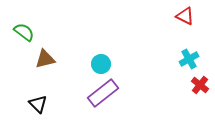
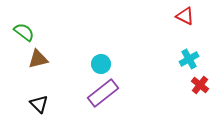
brown triangle: moved 7 px left
black triangle: moved 1 px right
